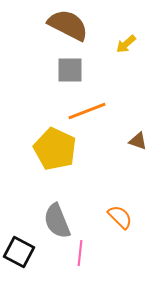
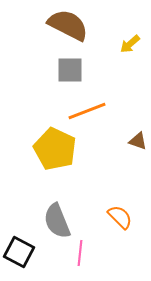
yellow arrow: moved 4 px right
